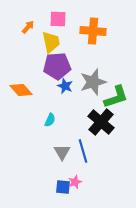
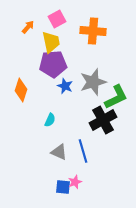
pink square: moved 1 px left; rotated 30 degrees counterclockwise
purple pentagon: moved 4 px left, 2 px up
orange diamond: rotated 60 degrees clockwise
green L-shape: rotated 8 degrees counterclockwise
black cross: moved 2 px right, 2 px up; rotated 20 degrees clockwise
gray triangle: moved 3 px left; rotated 36 degrees counterclockwise
